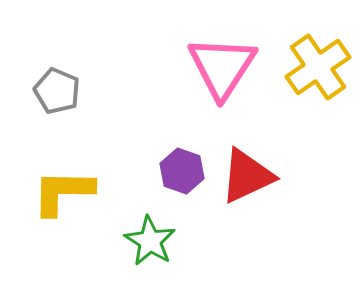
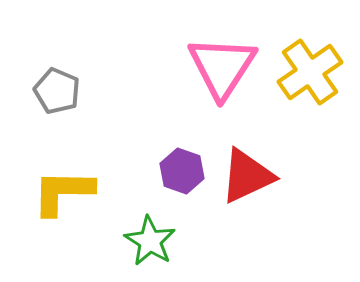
yellow cross: moved 8 px left, 5 px down
